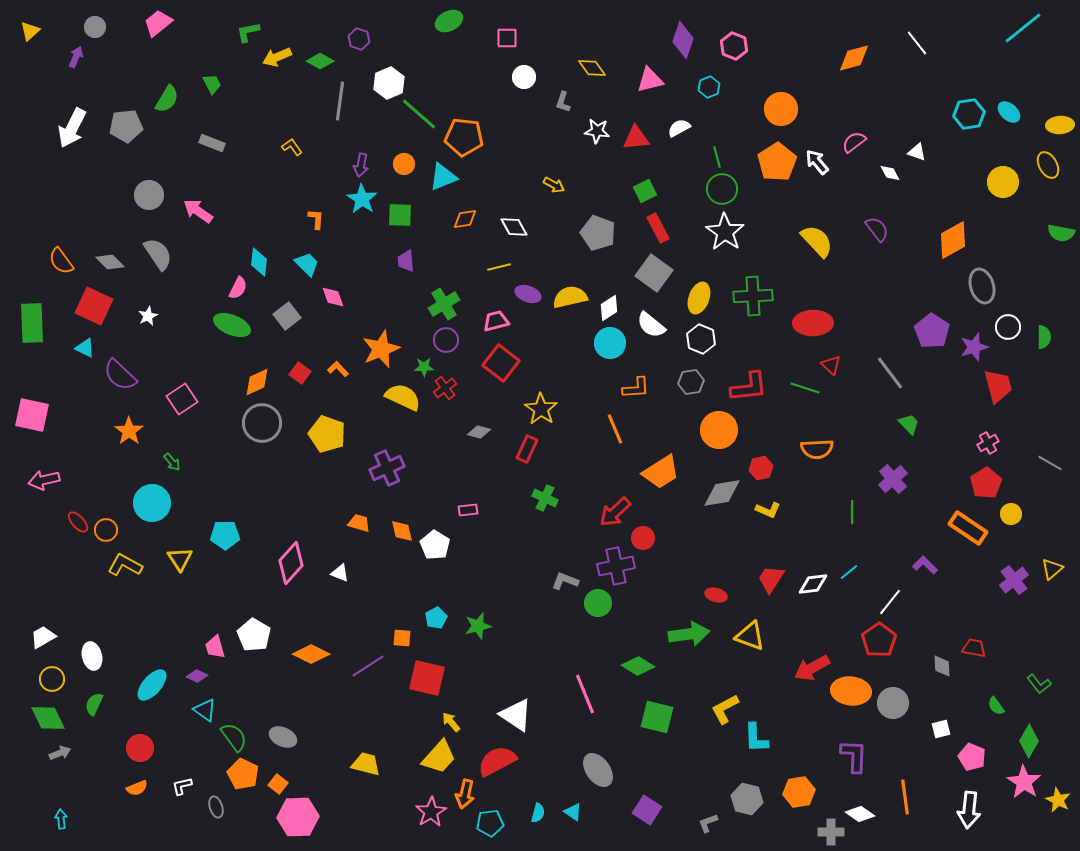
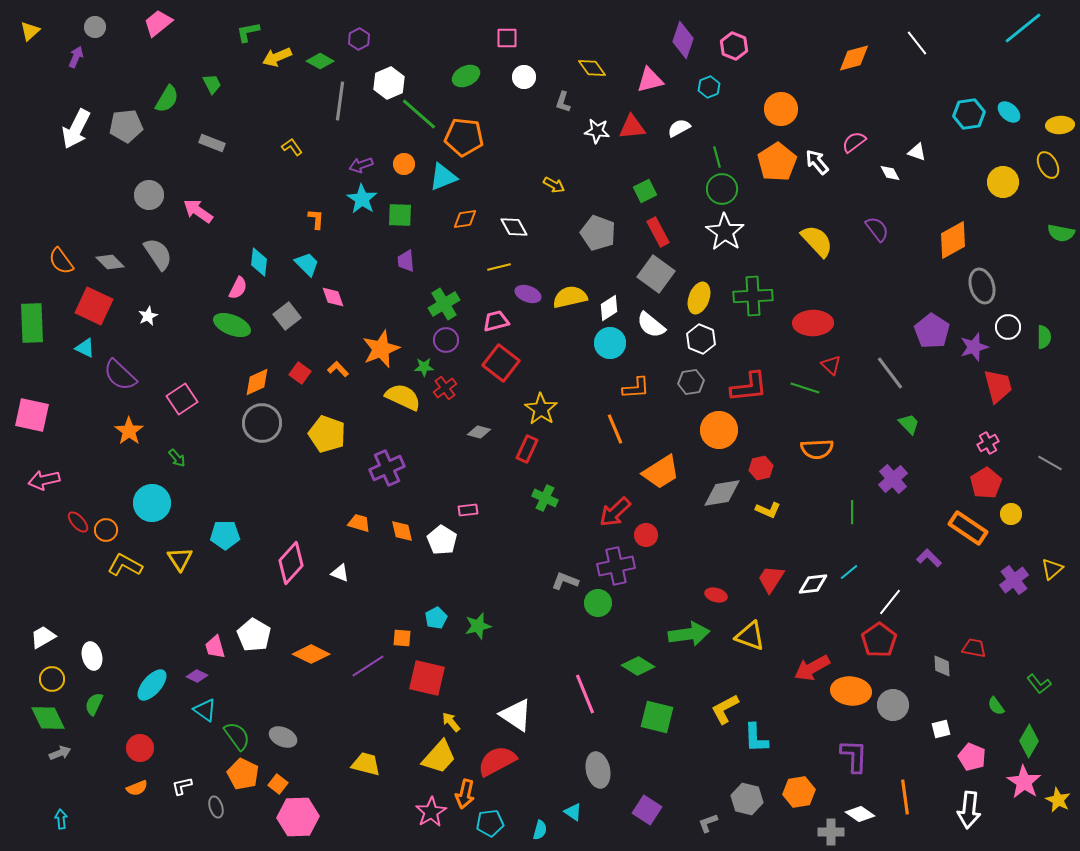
green ellipse at (449, 21): moved 17 px right, 55 px down
purple hexagon at (359, 39): rotated 15 degrees clockwise
white arrow at (72, 128): moved 4 px right, 1 px down
red triangle at (636, 138): moved 4 px left, 11 px up
purple arrow at (361, 165): rotated 60 degrees clockwise
red rectangle at (658, 228): moved 4 px down
gray square at (654, 273): moved 2 px right, 1 px down
green arrow at (172, 462): moved 5 px right, 4 px up
red circle at (643, 538): moved 3 px right, 3 px up
white pentagon at (435, 545): moved 7 px right, 5 px up
purple L-shape at (925, 565): moved 4 px right, 7 px up
gray circle at (893, 703): moved 2 px down
green semicircle at (234, 737): moved 3 px right, 1 px up
gray ellipse at (598, 770): rotated 24 degrees clockwise
cyan semicircle at (538, 813): moved 2 px right, 17 px down
